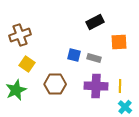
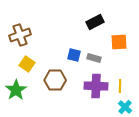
brown hexagon: moved 4 px up
green star: rotated 10 degrees counterclockwise
